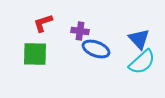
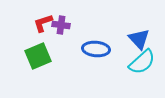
purple cross: moved 19 px left, 6 px up
blue ellipse: rotated 16 degrees counterclockwise
green square: moved 3 px right, 2 px down; rotated 24 degrees counterclockwise
